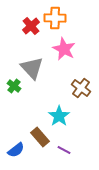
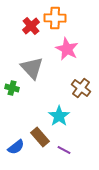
pink star: moved 3 px right
green cross: moved 2 px left, 2 px down; rotated 24 degrees counterclockwise
blue semicircle: moved 3 px up
